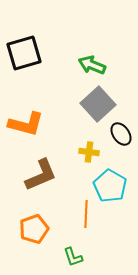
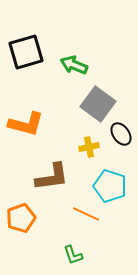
black square: moved 2 px right, 1 px up
green arrow: moved 18 px left
gray square: rotated 12 degrees counterclockwise
yellow cross: moved 5 px up; rotated 18 degrees counterclockwise
brown L-shape: moved 11 px right, 2 px down; rotated 15 degrees clockwise
cyan pentagon: rotated 12 degrees counterclockwise
orange line: rotated 68 degrees counterclockwise
orange pentagon: moved 13 px left, 11 px up
green L-shape: moved 2 px up
